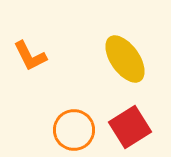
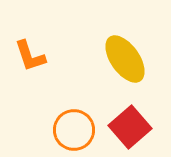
orange L-shape: rotated 9 degrees clockwise
red square: rotated 9 degrees counterclockwise
